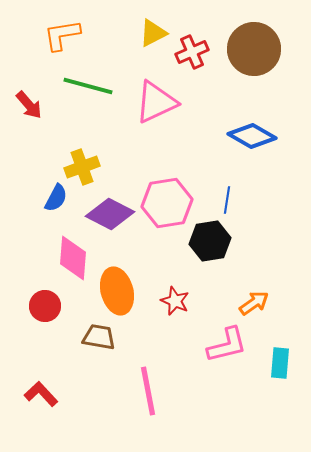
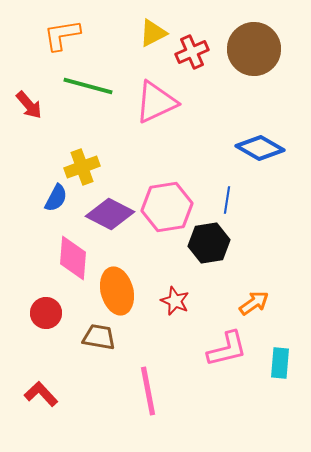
blue diamond: moved 8 px right, 12 px down
pink hexagon: moved 4 px down
black hexagon: moved 1 px left, 2 px down
red circle: moved 1 px right, 7 px down
pink L-shape: moved 4 px down
